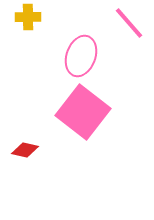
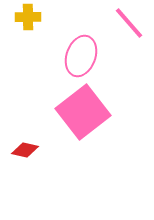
pink square: rotated 14 degrees clockwise
